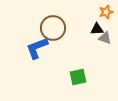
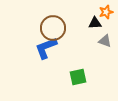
black triangle: moved 2 px left, 6 px up
gray triangle: moved 3 px down
blue L-shape: moved 9 px right
